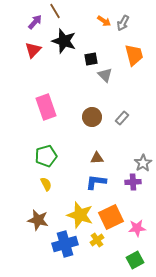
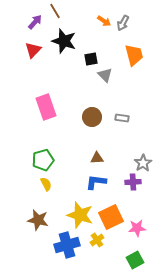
gray rectangle: rotated 56 degrees clockwise
green pentagon: moved 3 px left, 4 px down
blue cross: moved 2 px right, 1 px down
